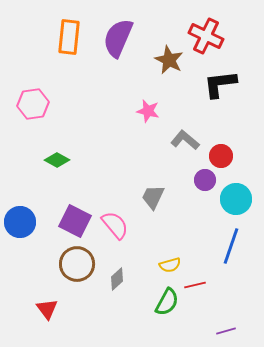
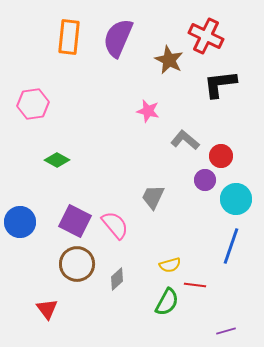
red line: rotated 20 degrees clockwise
